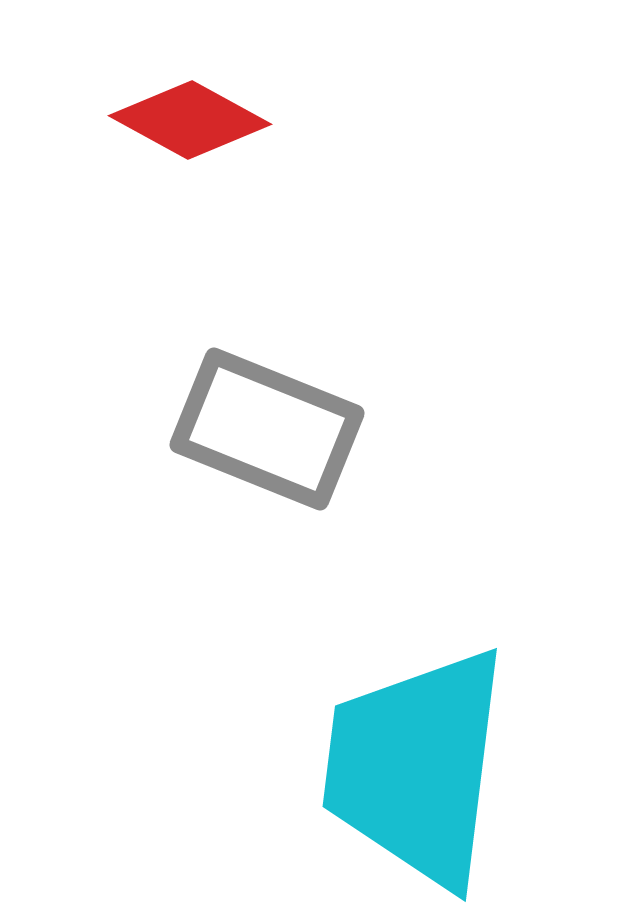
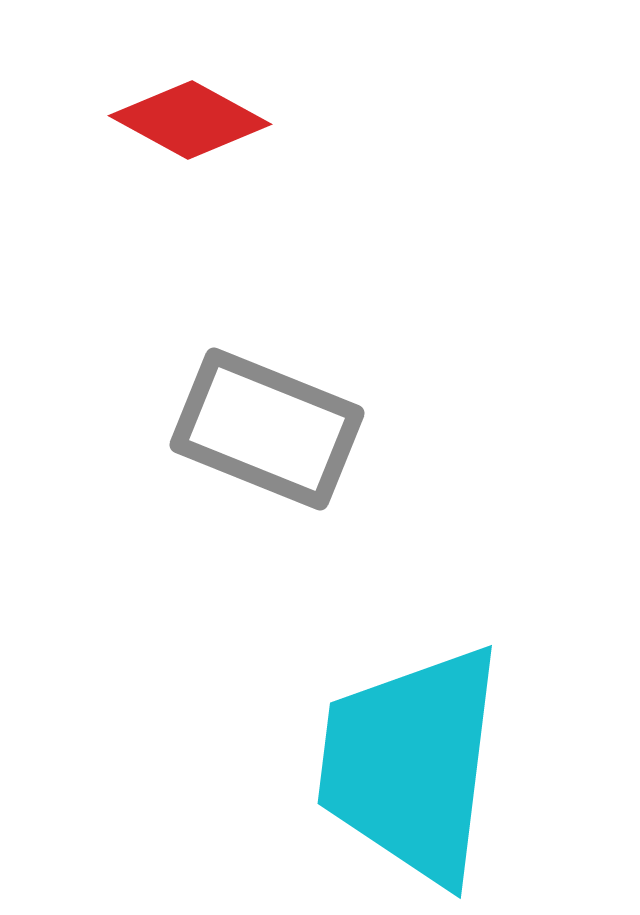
cyan trapezoid: moved 5 px left, 3 px up
